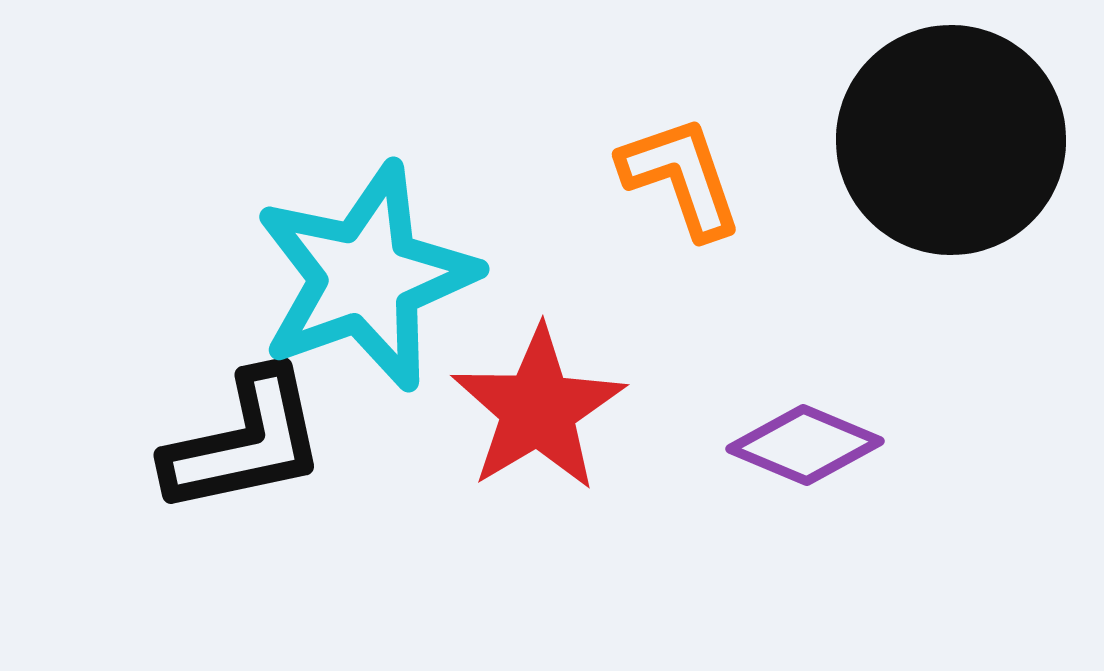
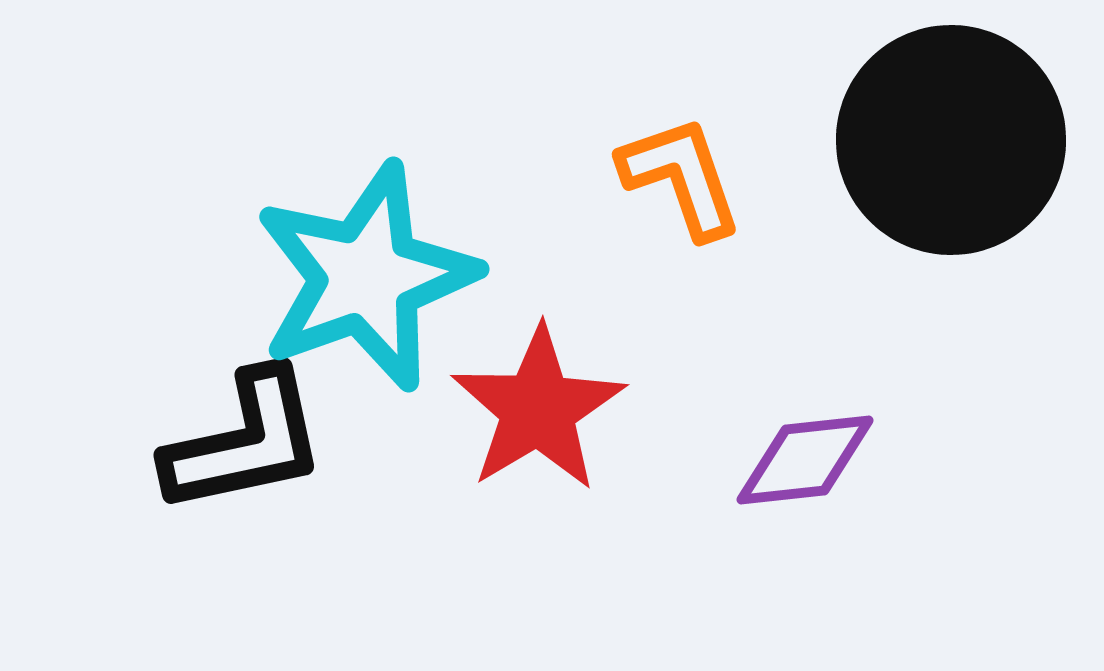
purple diamond: moved 15 px down; rotated 29 degrees counterclockwise
